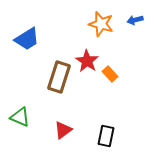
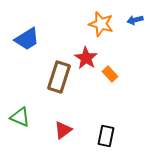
red star: moved 1 px left, 3 px up
